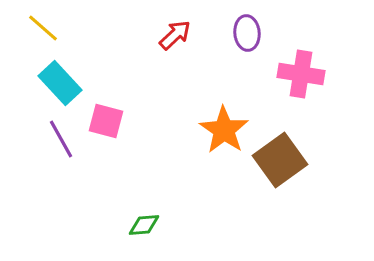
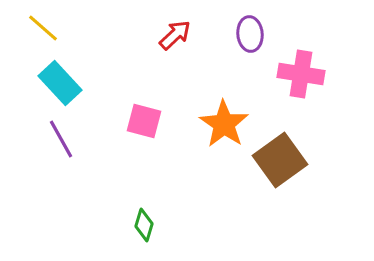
purple ellipse: moved 3 px right, 1 px down
pink square: moved 38 px right
orange star: moved 6 px up
green diamond: rotated 68 degrees counterclockwise
